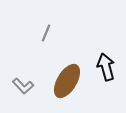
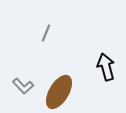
brown ellipse: moved 8 px left, 11 px down
